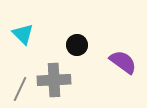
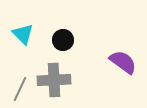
black circle: moved 14 px left, 5 px up
